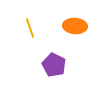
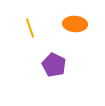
orange ellipse: moved 2 px up
